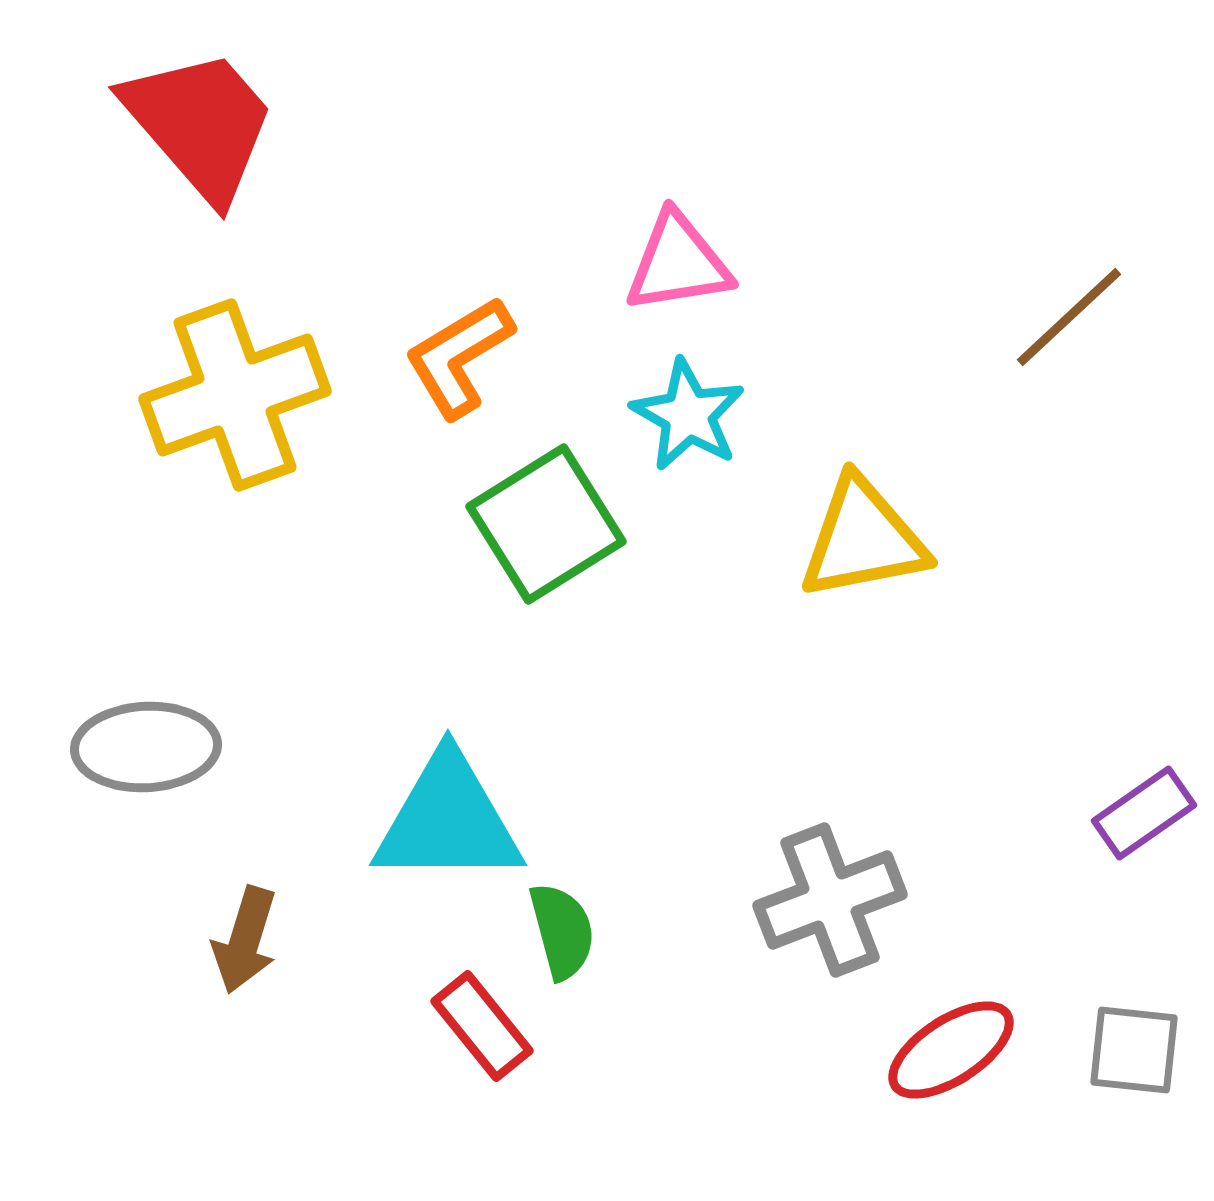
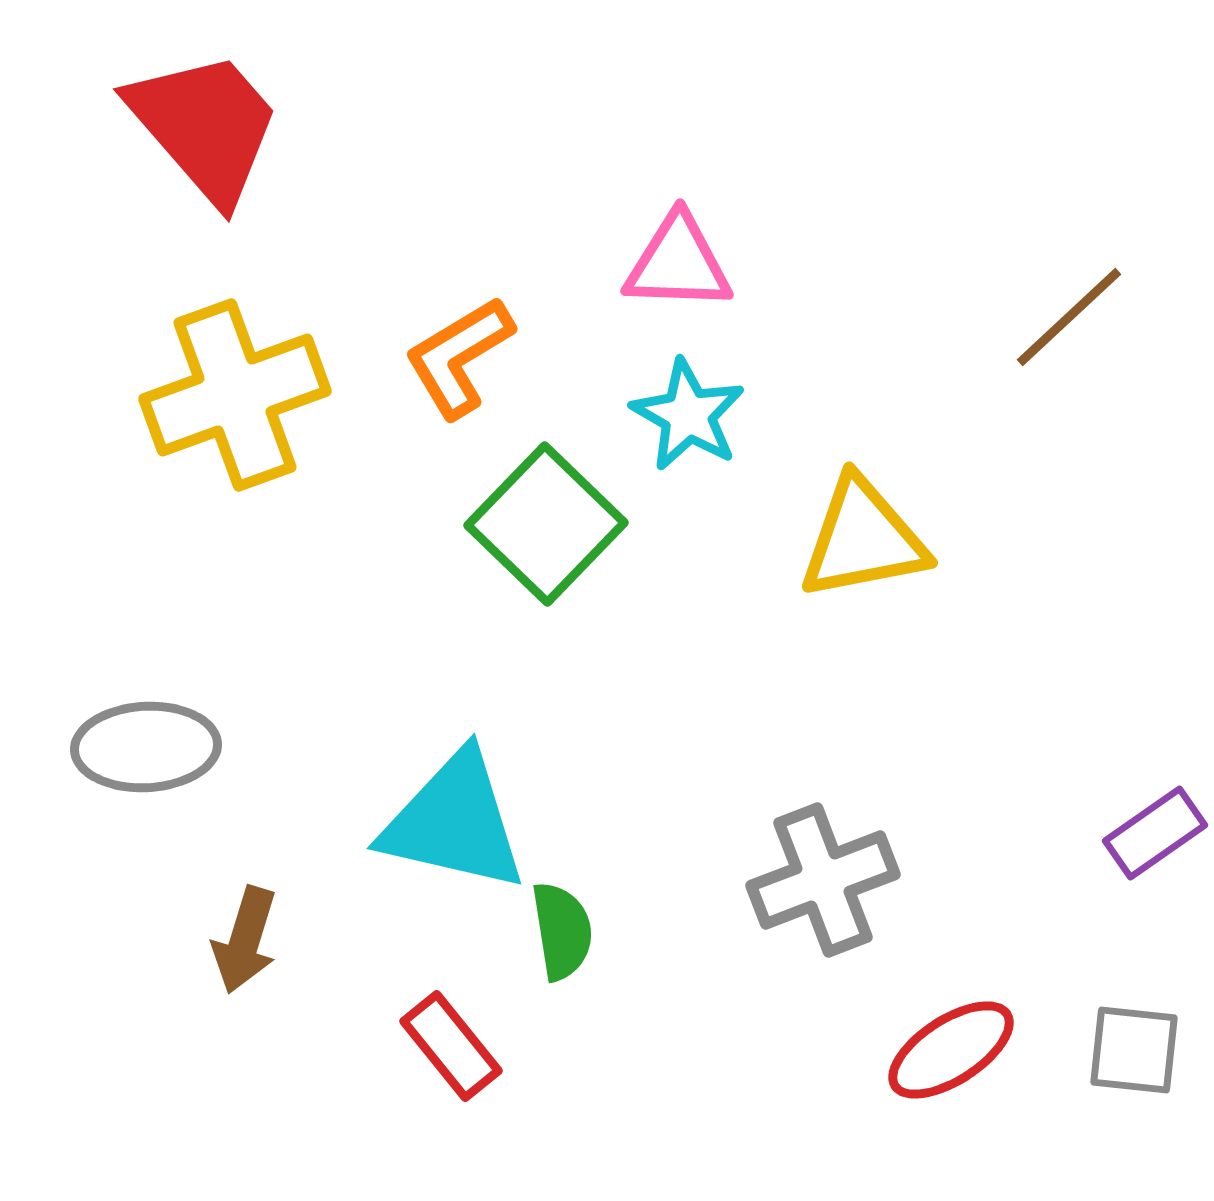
red trapezoid: moved 5 px right, 2 px down
pink triangle: rotated 11 degrees clockwise
green square: rotated 14 degrees counterclockwise
purple rectangle: moved 11 px right, 20 px down
cyan triangle: moved 6 px right, 2 px down; rotated 13 degrees clockwise
gray cross: moved 7 px left, 20 px up
green semicircle: rotated 6 degrees clockwise
red rectangle: moved 31 px left, 20 px down
